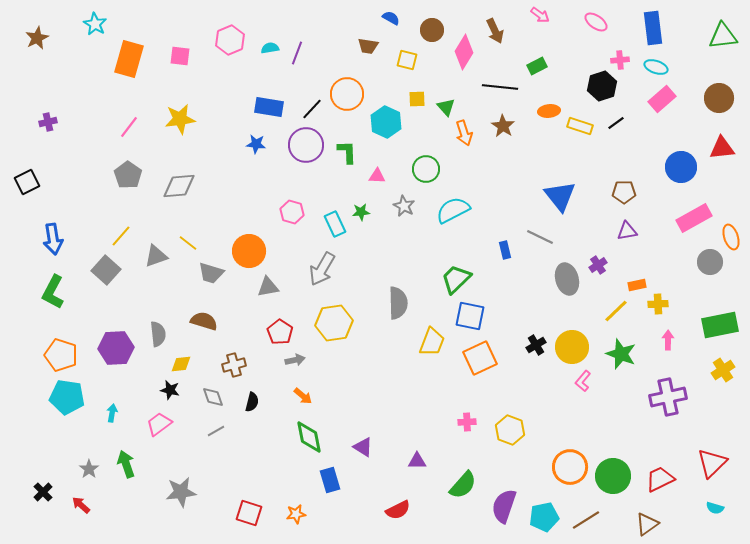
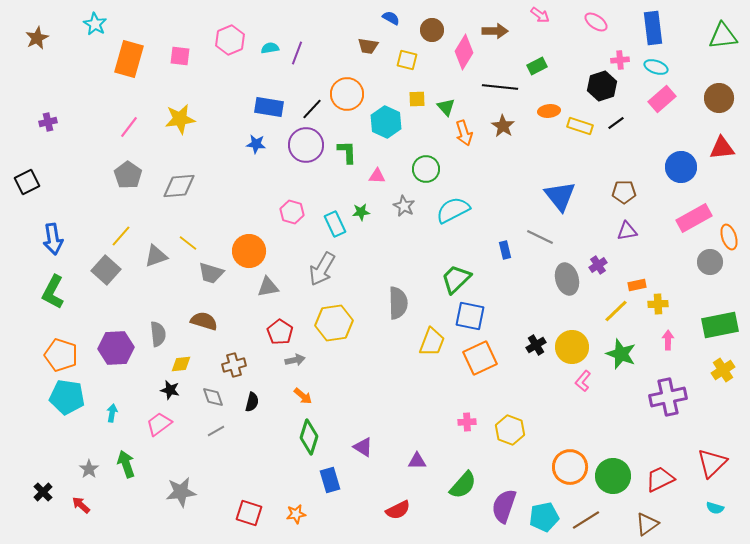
brown arrow at (495, 31): rotated 65 degrees counterclockwise
orange ellipse at (731, 237): moved 2 px left
green diamond at (309, 437): rotated 28 degrees clockwise
